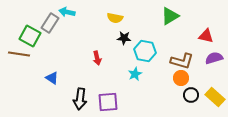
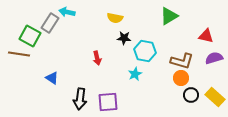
green triangle: moved 1 px left
